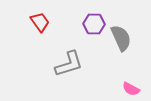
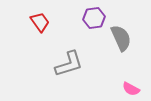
purple hexagon: moved 6 px up; rotated 10 degrees counterclockwise
